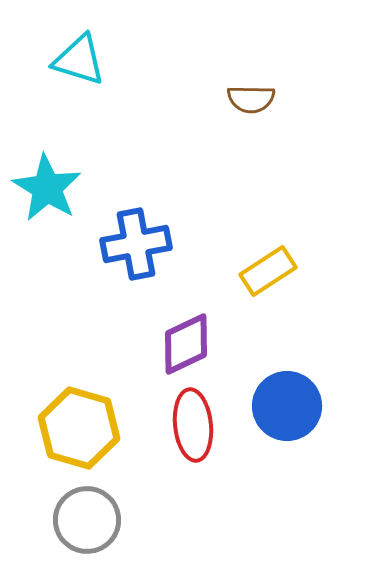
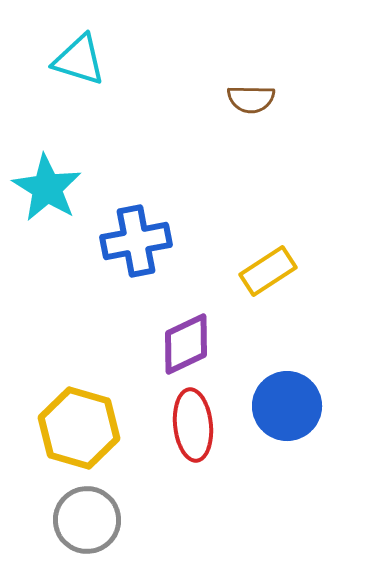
blue cross: moved 3 px up
